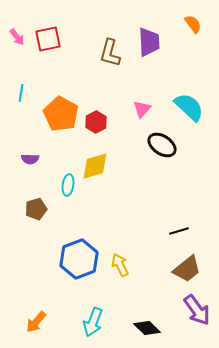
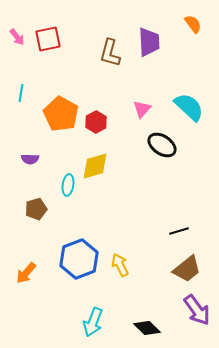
orange arrow: moved 10 px left, 49 px up
